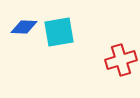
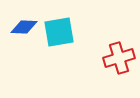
red cross: moved 2 px left, 2 px up
